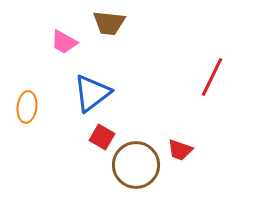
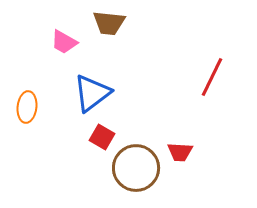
red trapezoid: moved 2 px down; rotated 16 degrees counterclockwise
brown circle: moved 3 px down
